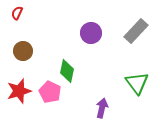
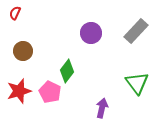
red semicircle: moved 2 px left
green diamond: rotated 25 degrees clockwise
